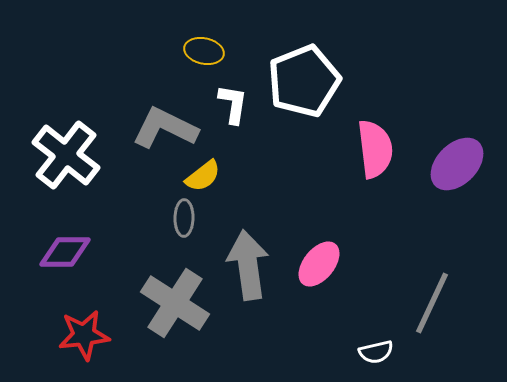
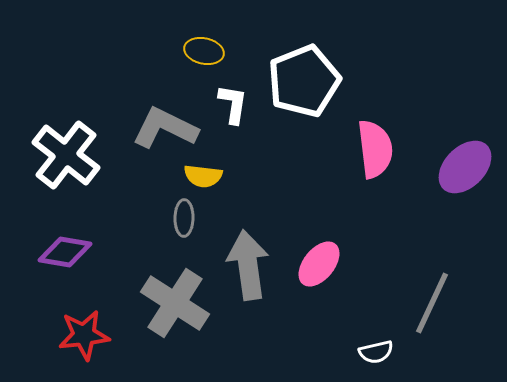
purple ellipse: moved 8 px right, 3 px down
yellow semicircle: rotated 45 degrees clockwise
purple diamond: rotated 10 degrees clockwise
